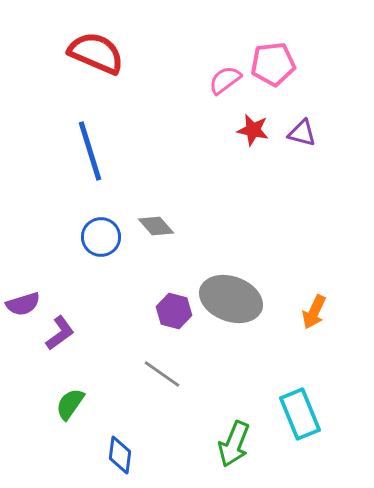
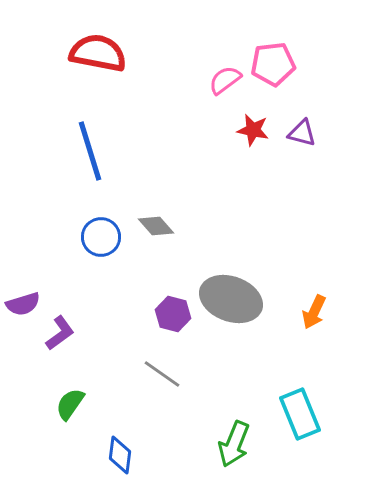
red semicircle: moved 2 px right; rotated 12 degrees counterclockwise
purple hexagon: moved 1 px left, 3 px down
